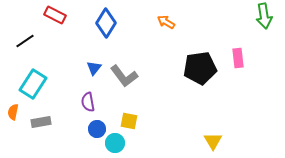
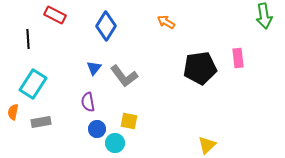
blue diamond: moved 3 px down
black line: moved 3 px right, 2 px up; rotated 60 degrees counterclockwise
yellow triangle: moved 6 px left, 4 px down; rotated 18 degrees clockwise
